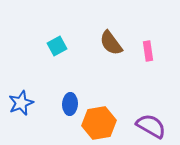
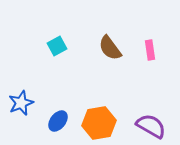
brown semicircle: moved 1 px left, 5 px down
pink rectangle: moved 2 px right, 1 px up
blue ellipse: moved 12 px left, 17 px down; rotated 35 degrees clockwise
